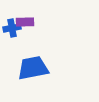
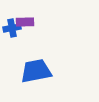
blue trapezoid: moved 3 px right, 3 px down
